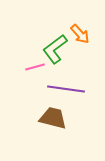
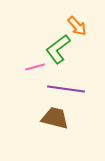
orange arrow: moved 3 px left, 8 px up
green L-shape: moved 3 px right
brown trapezoid: moved 2 px right
